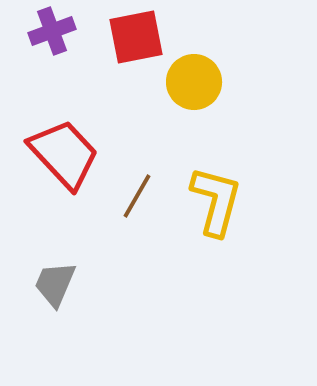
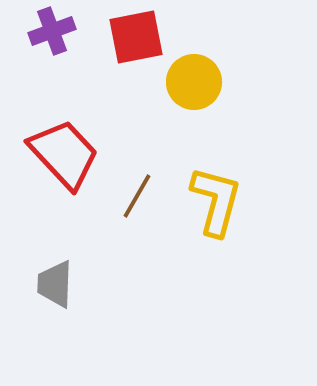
gray trapezoid: rotated 21 degrees counterclockwise
